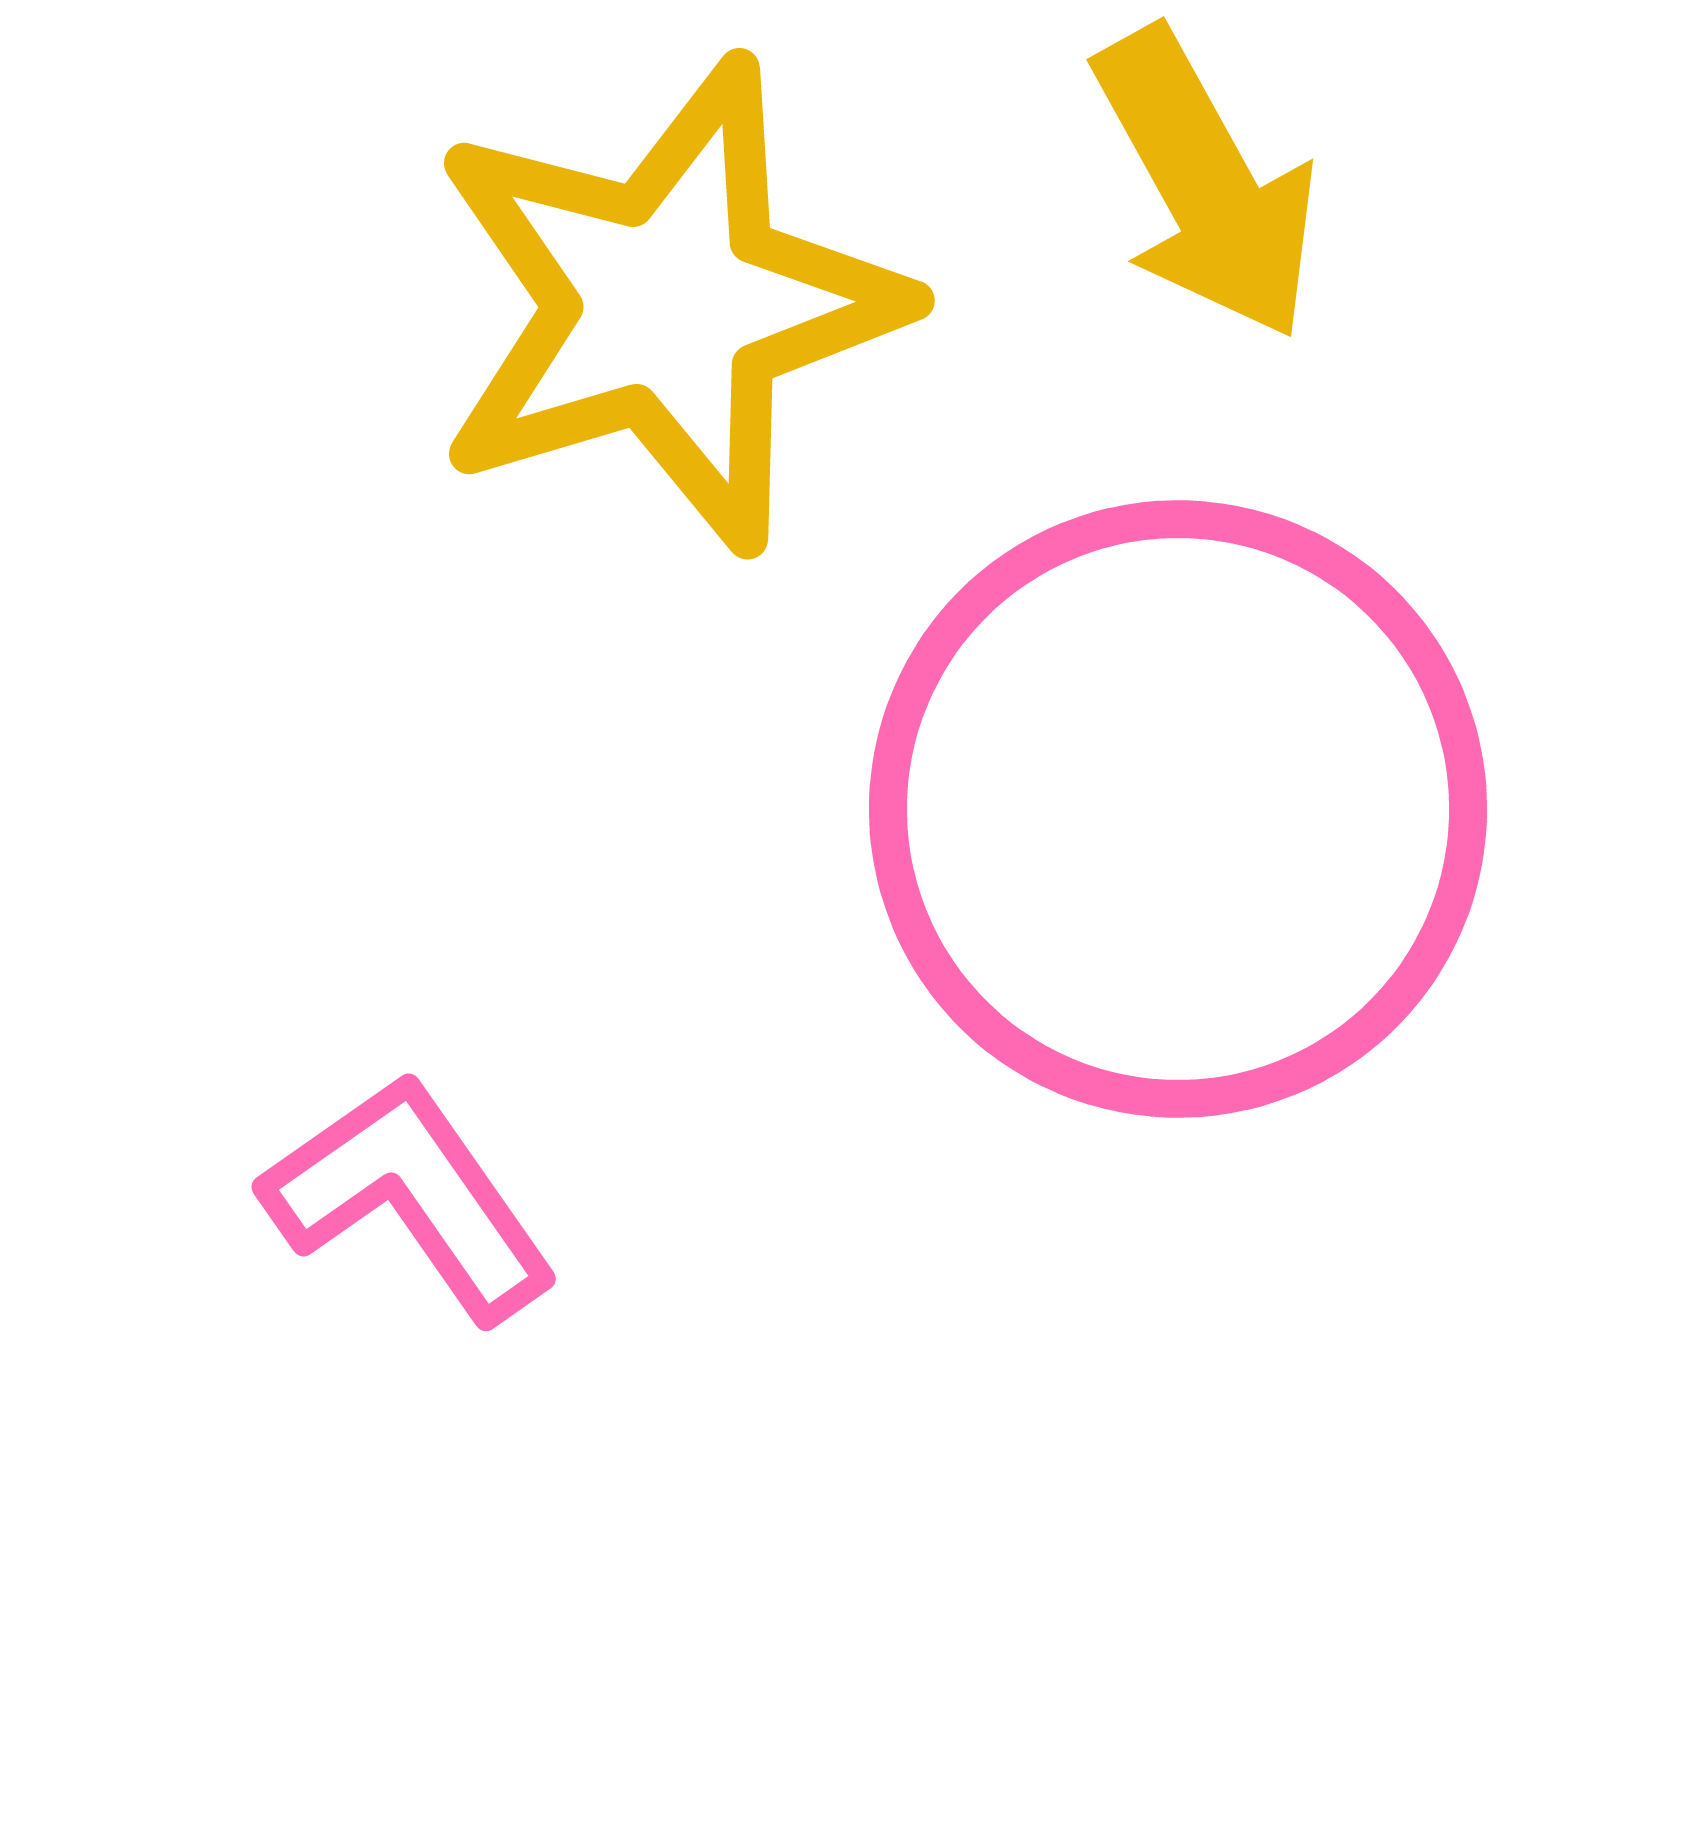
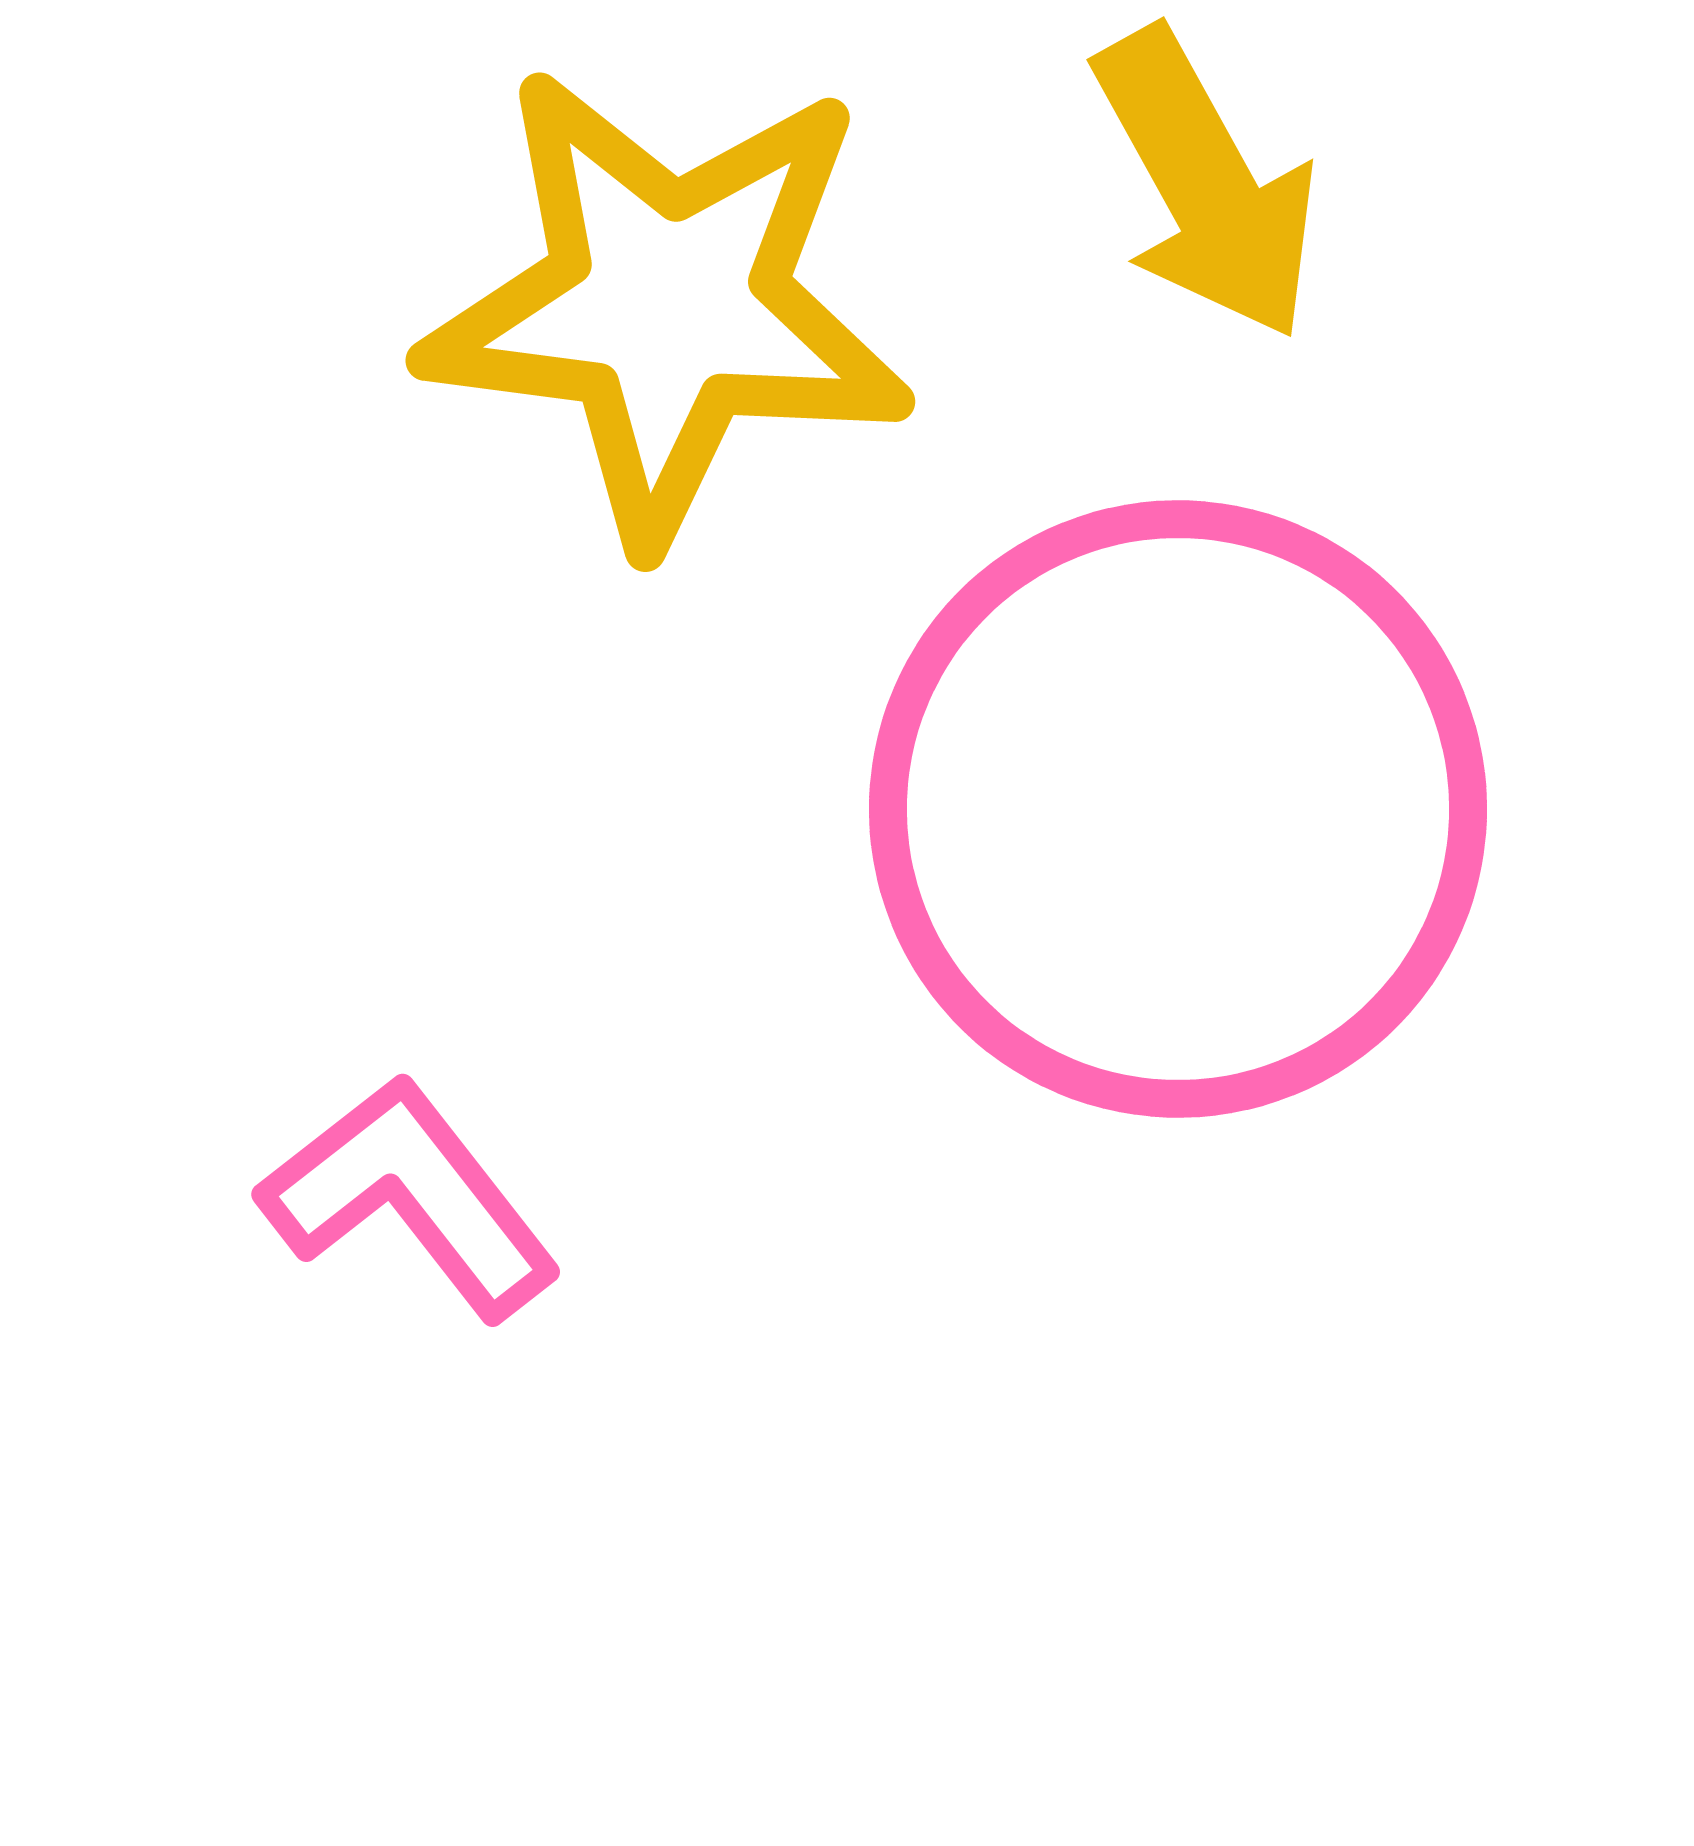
yellow star: rotated 24 degrees clockwise
pink L-shape: rotated 3 degrees counterclockwise
